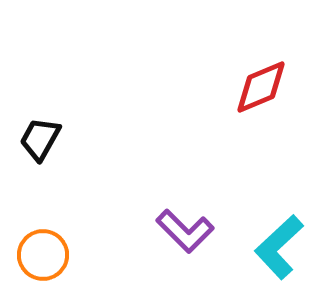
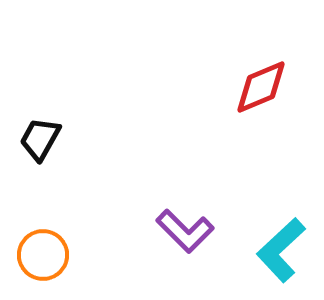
cyan L-shape: moved 2 px right, 3 px down
